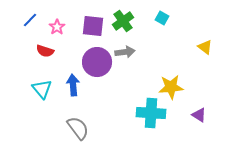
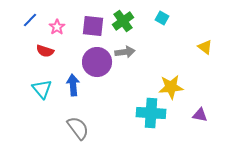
purple triangle: moved 1 px right; rotated 21 degrees counterclockwise
